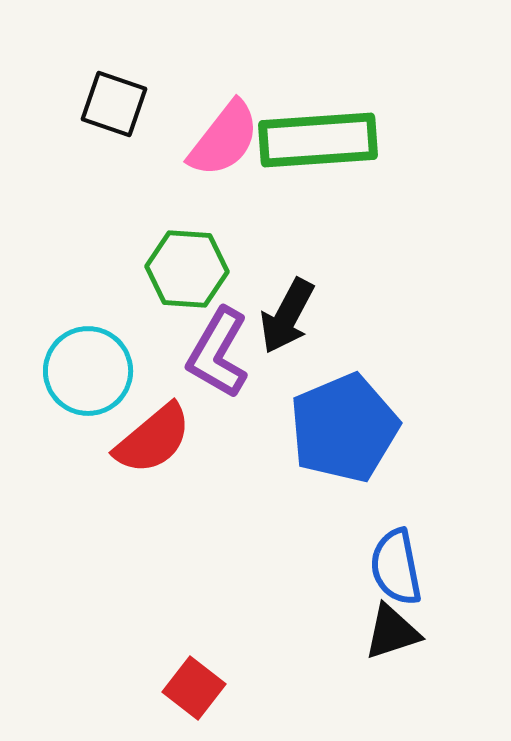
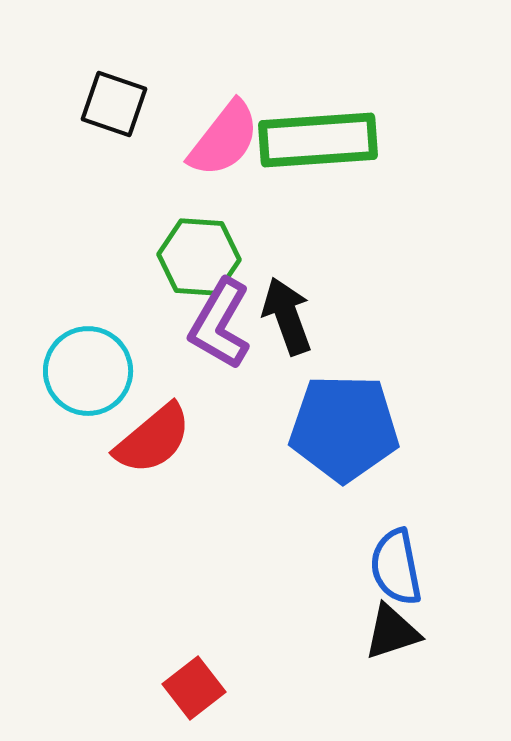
green hexagon: moved 12 px right, 12 px up
black arrow: rotated 132 degrees clockwise
purple L-shape: moved 2 px right, 29 px up
blue pentagon: rotated 24 degrees clockwise
red square: rotated 14 degrees clockwise
